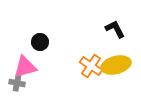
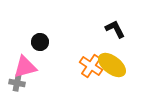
yellow ellipse: moved 4 px left; rotated 52 degrees clockwise
